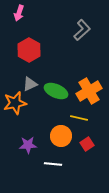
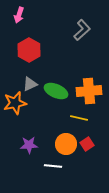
pink arrow: moved 2 px down
orange cross: rotated 25 degrees clockwise
orange circle: moved 5 px right, 8 px down
purple star: moved 1 px right
white line: moved 2 px down
